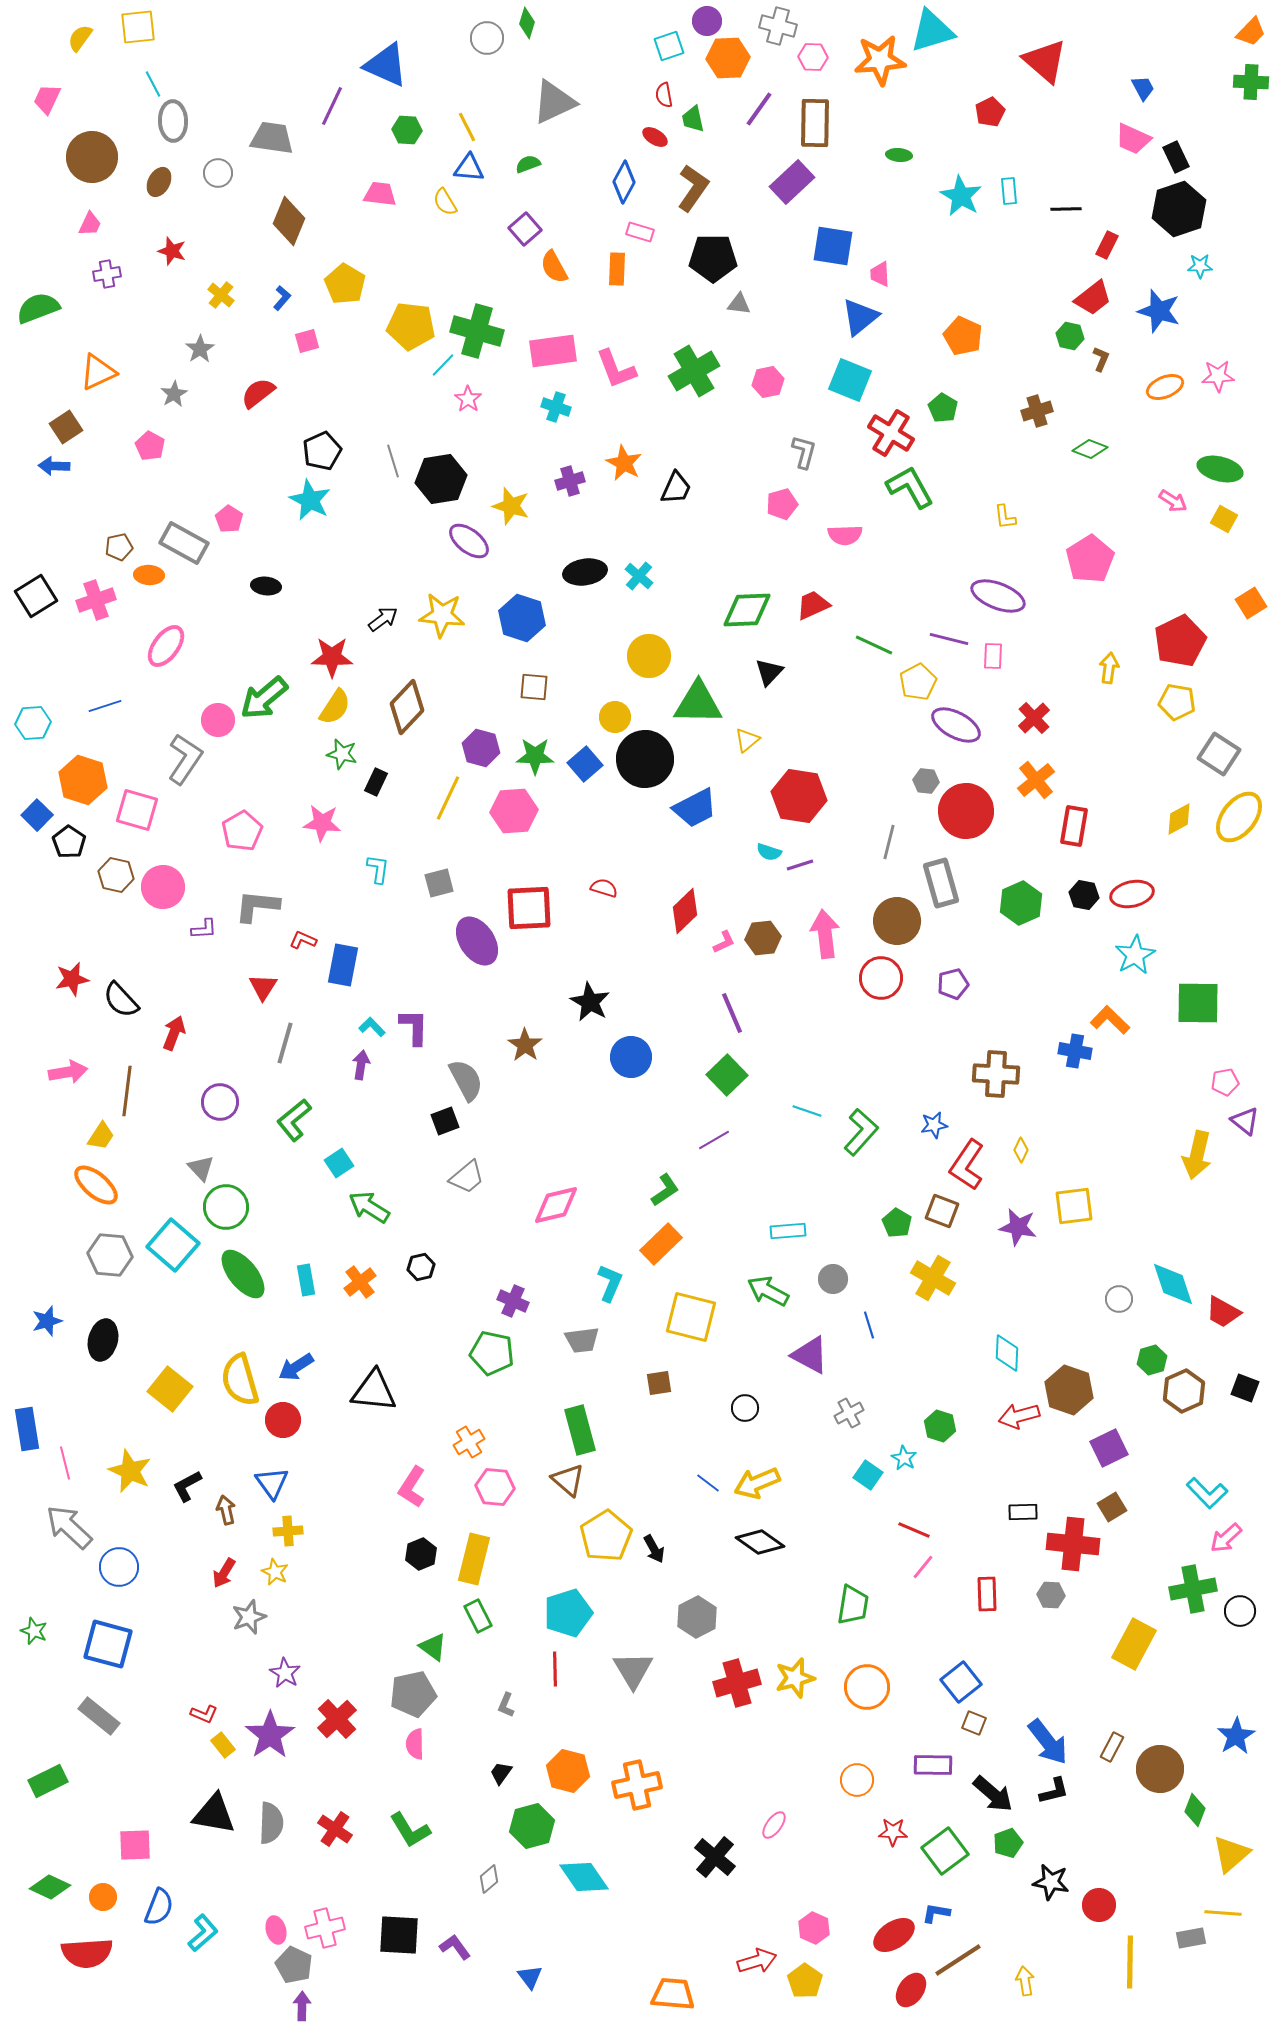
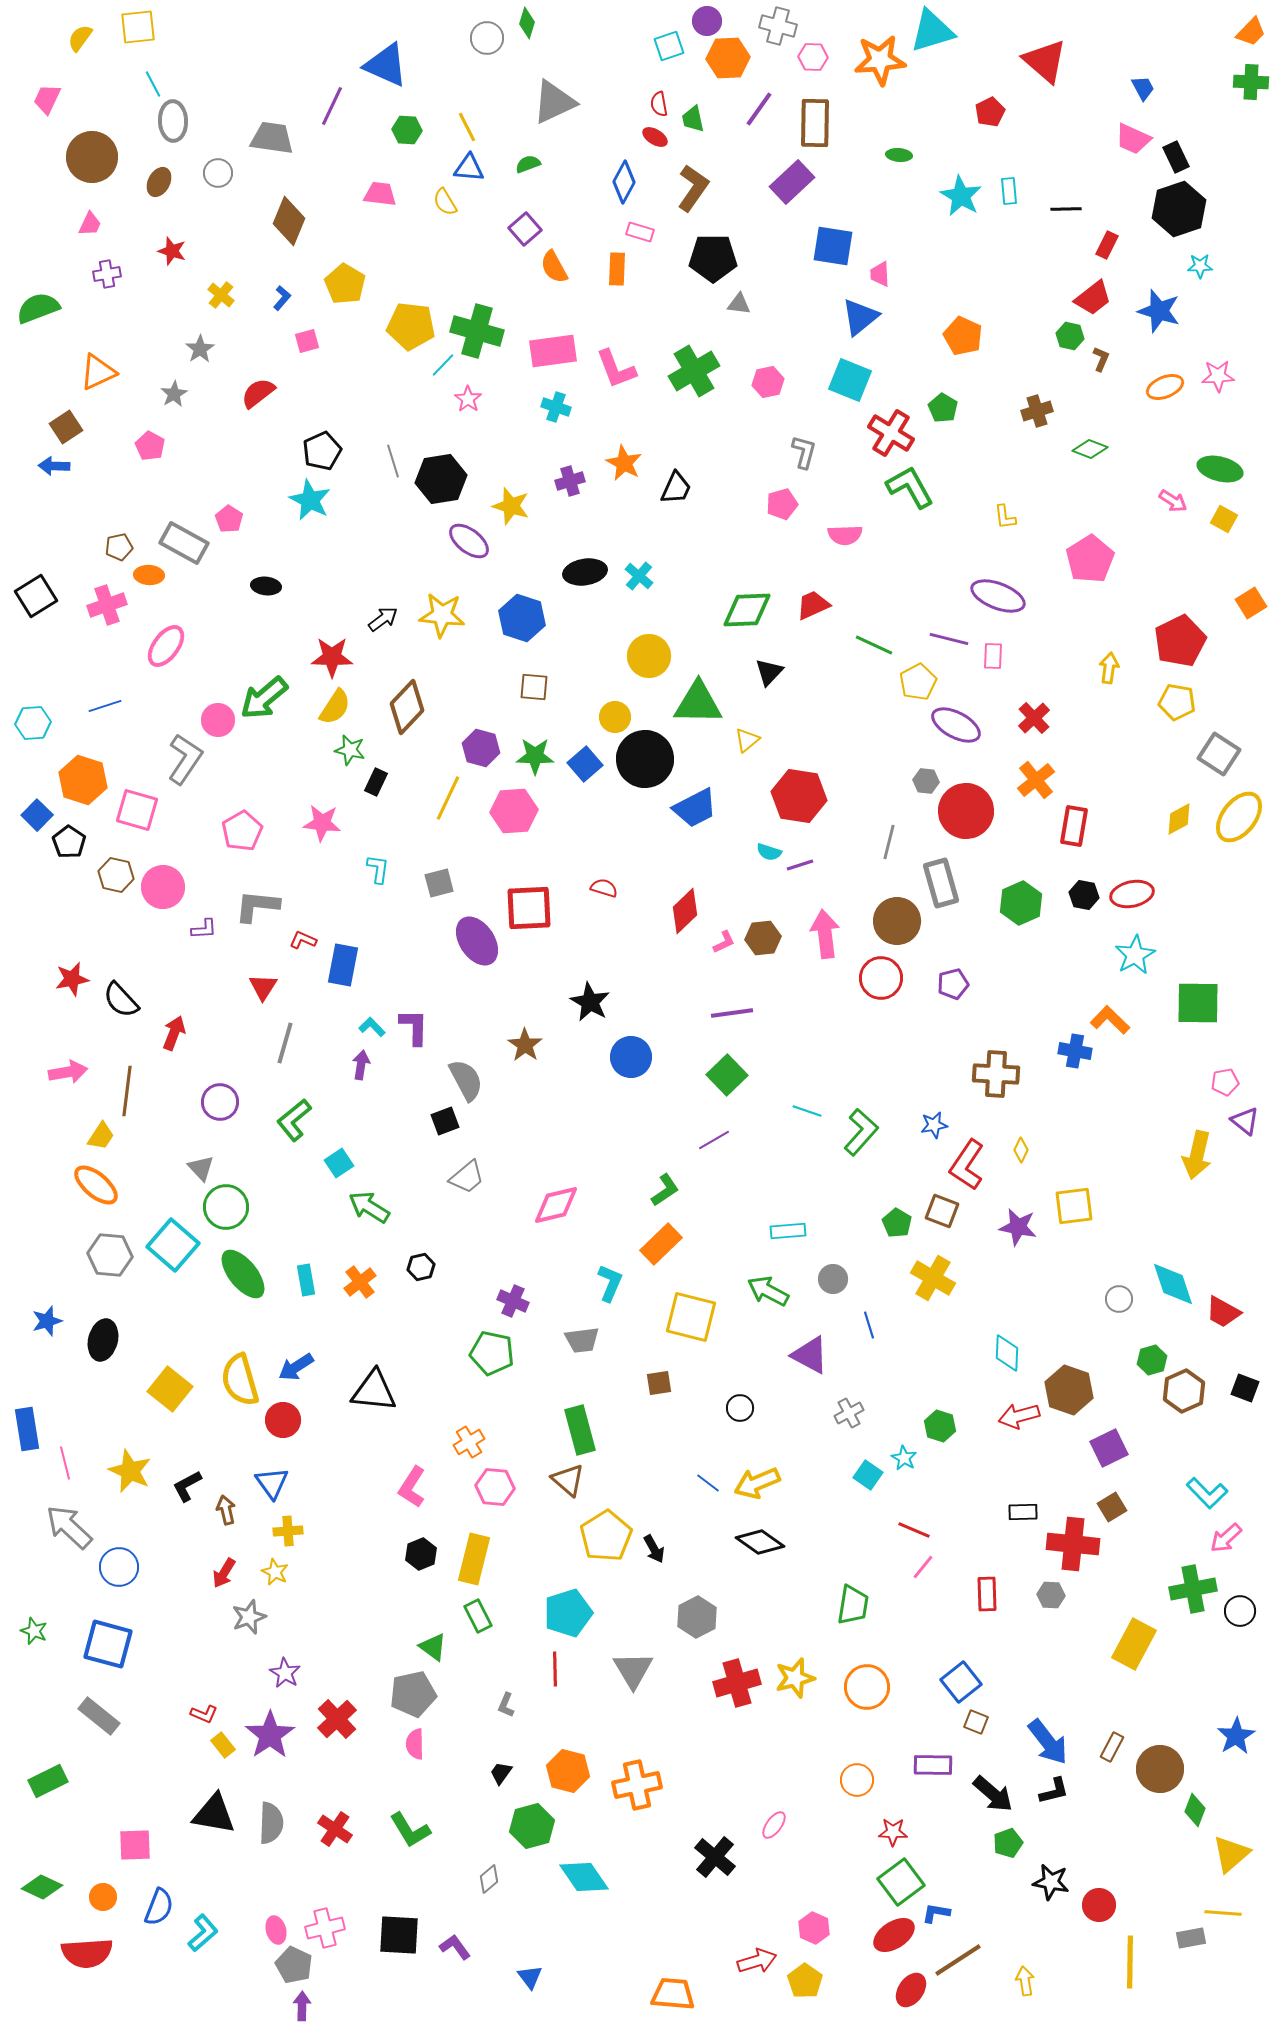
red semicircle at (664, 95): moved 5 px left, 9 px down
pink cross at (96, 600): moved 11 px right, 5 px down
green star at (342, 754): moved 8 px right, 4 px up
purple line at (732, 1013): rotated 75 degrees counterclockwise
black circle at (745, 1408): moved 5 px left
brown square at (974, 1723): moved 2 px right, 1 px up
green square at (945, 1851): moved 44 px left, 31 px down
green diamond at (50, 1887): moved 8 px left
